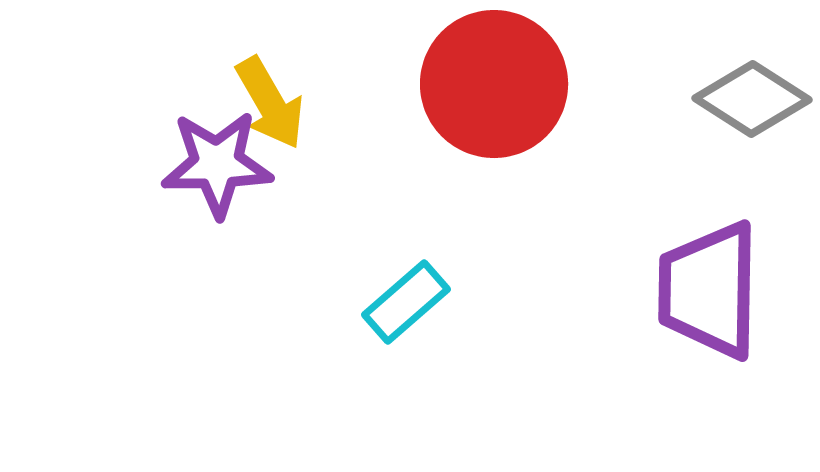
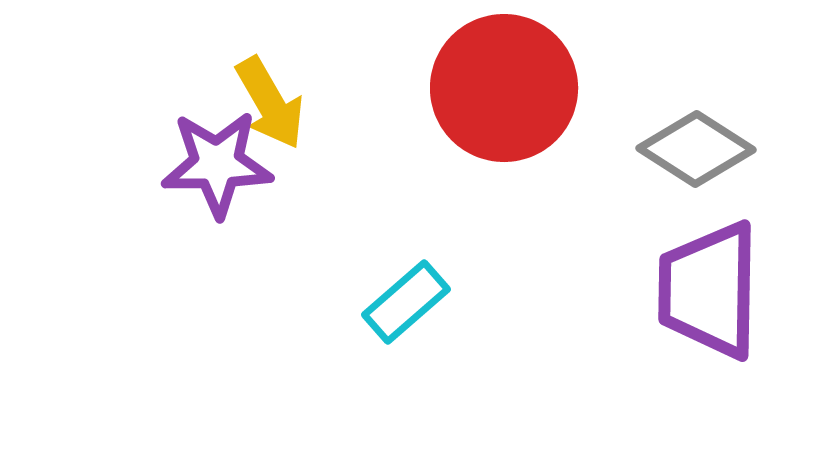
red circle: moved 10 px right, 4 px down
gray diamond: moved 56 px left, 50 px down
